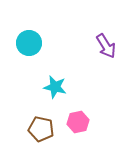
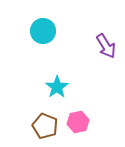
cyan circle: moved 14 px right, 12 px up
cyan star: moved 2 px right; rotated 25 degrees clockwise
brown pentagon: moved 4 px right, 3 px up; rotated 10 degrees clockwise
